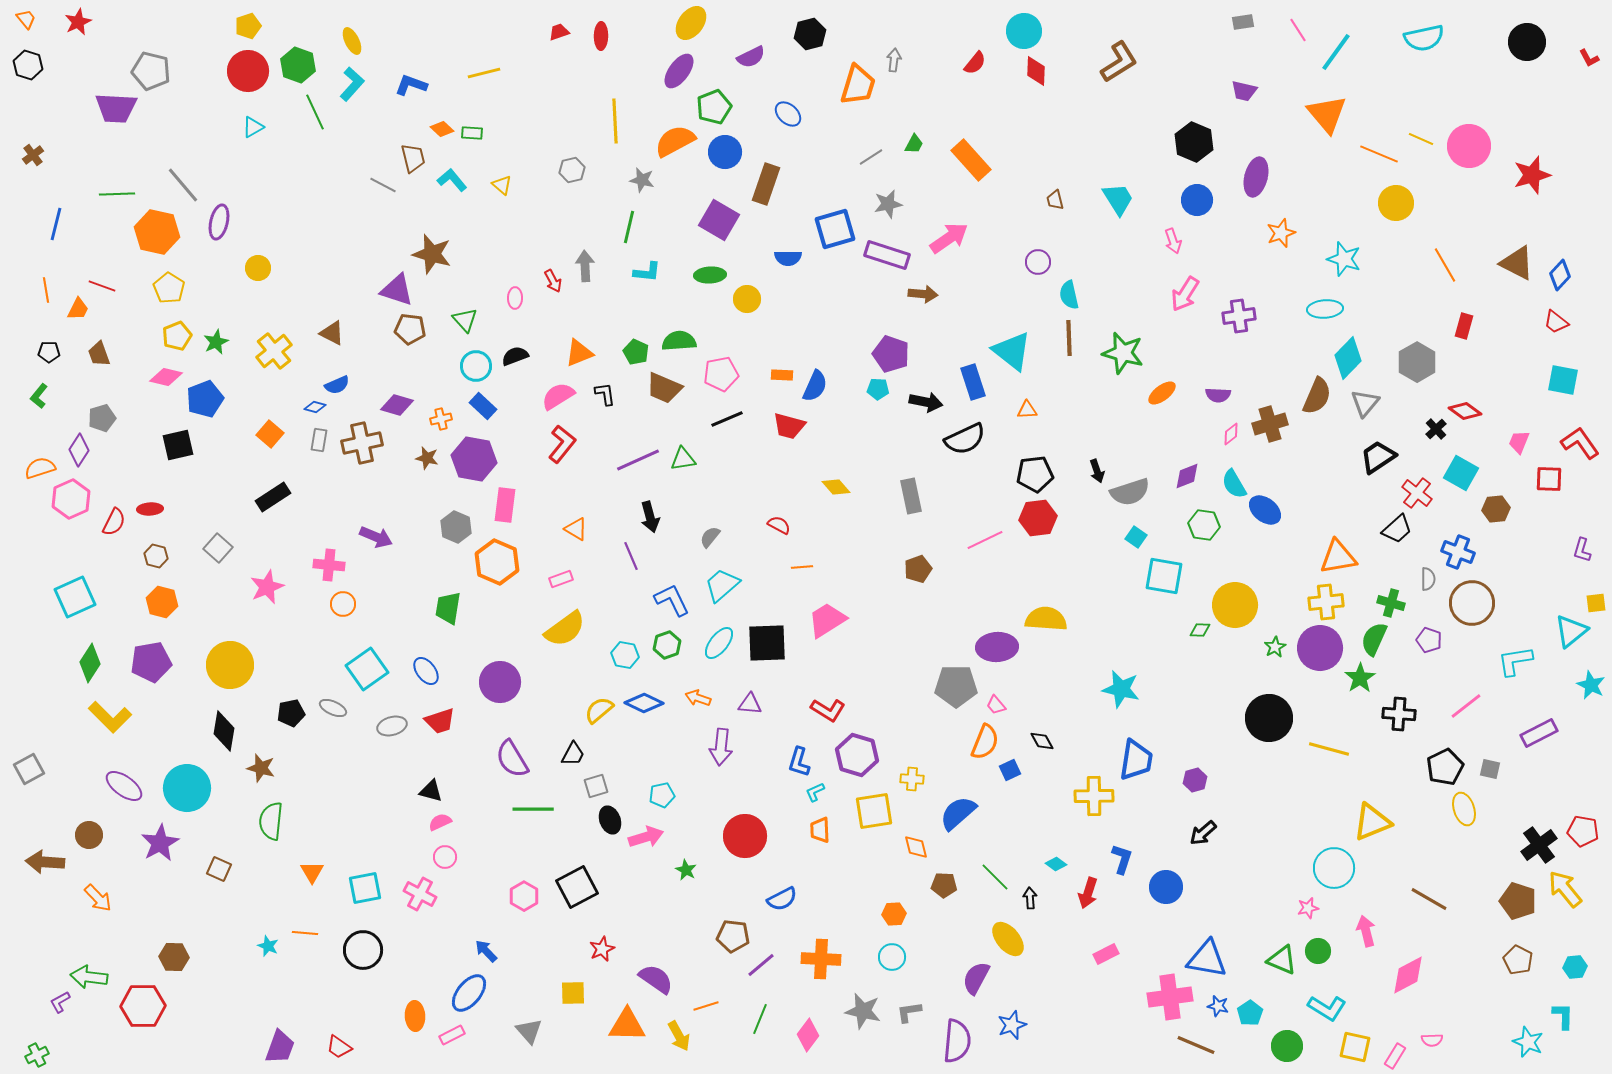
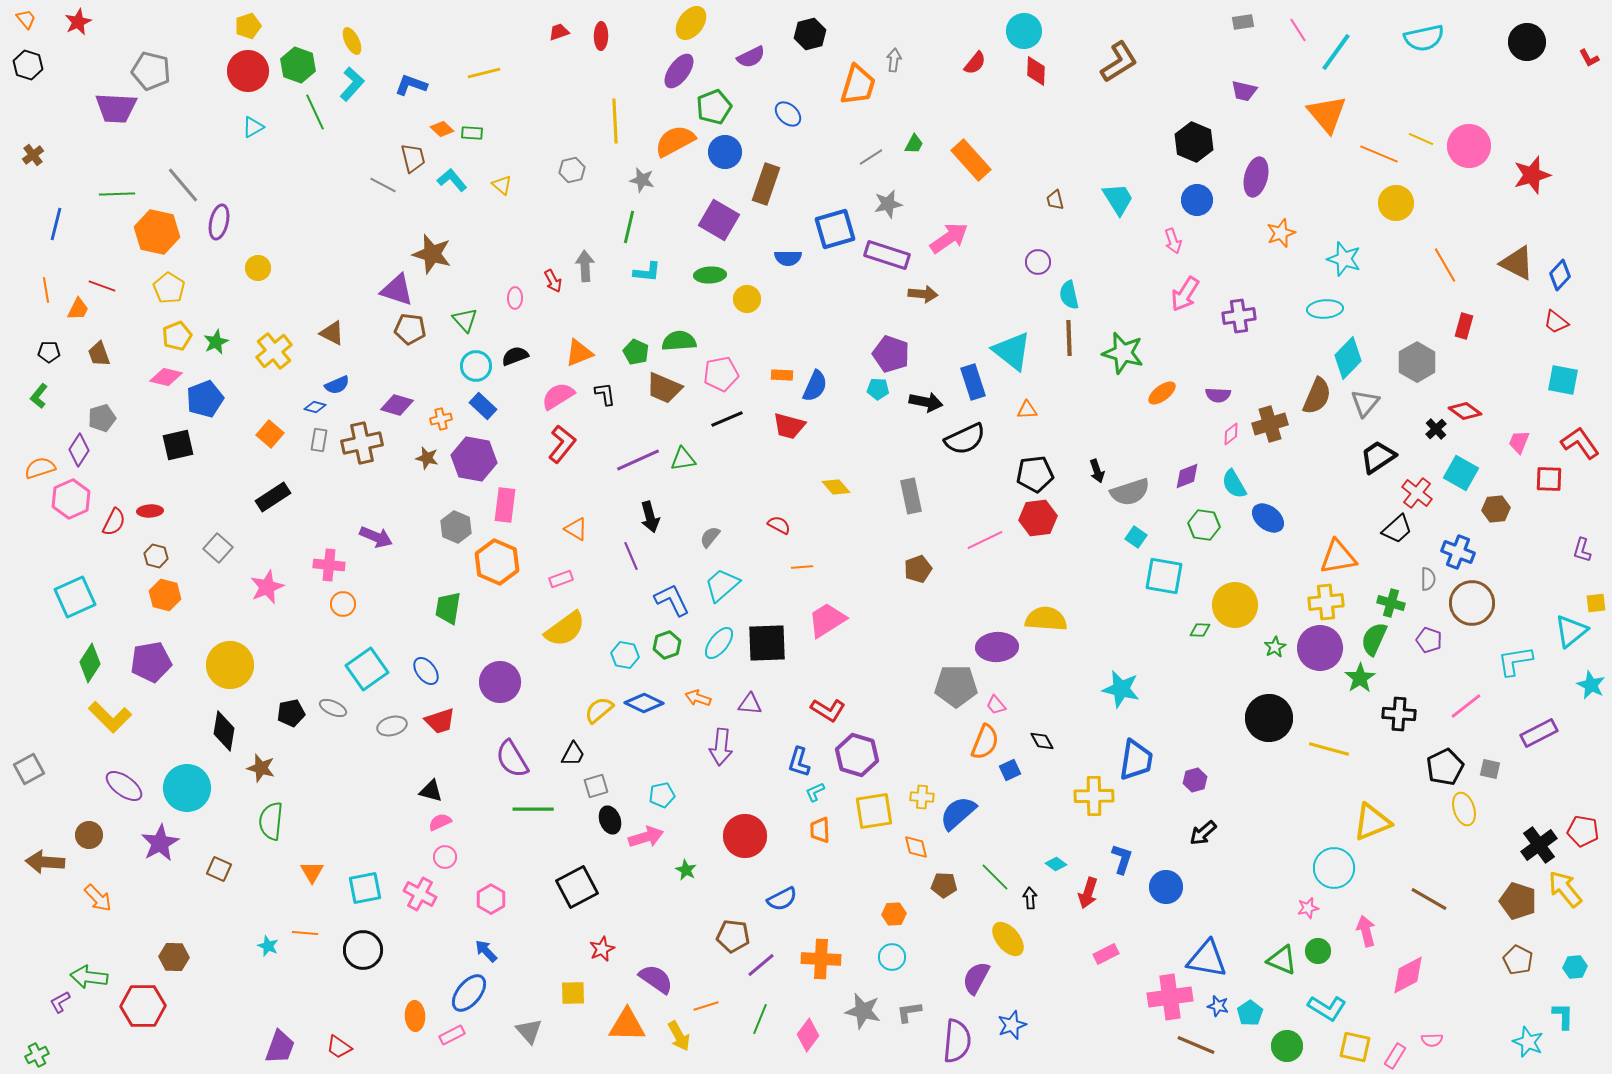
red ellipse at (150, 509): moved 2 px down
blue ellipse at (1265, 510): moved 3 px right, 8 px down
orange hexagon at (162, 602): moved 3 px right, 7 px up
yellow cross at (912, 779): moved 10 px right, 18 px down
pink hexagon at (524, 896): moved 33 px left, 3 px down
